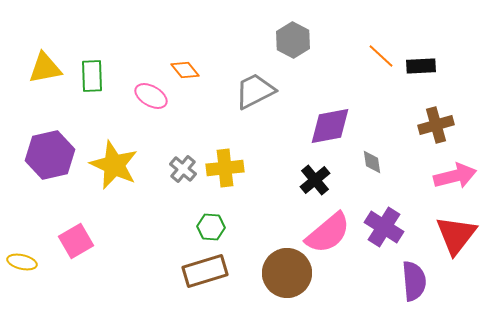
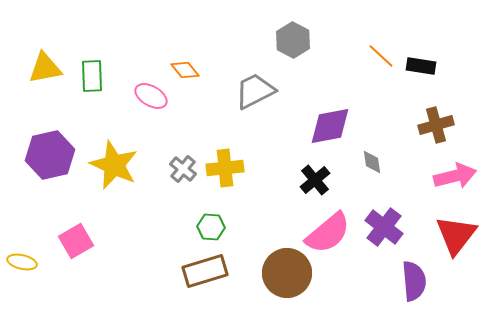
black rectangle: rotated 12 degrees clockwise
purple cross: rotated 6 degrees clockwise
